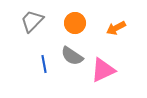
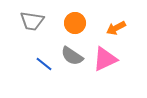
gray trapezoid: rotated 125 degrees counterclockwise
blue line: rotated 42 degrees counterclockwise
pink triangle: moved 2 px right, 11 px up
